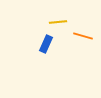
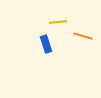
blue rectangle: rotated 42 degrees counterclockwise
